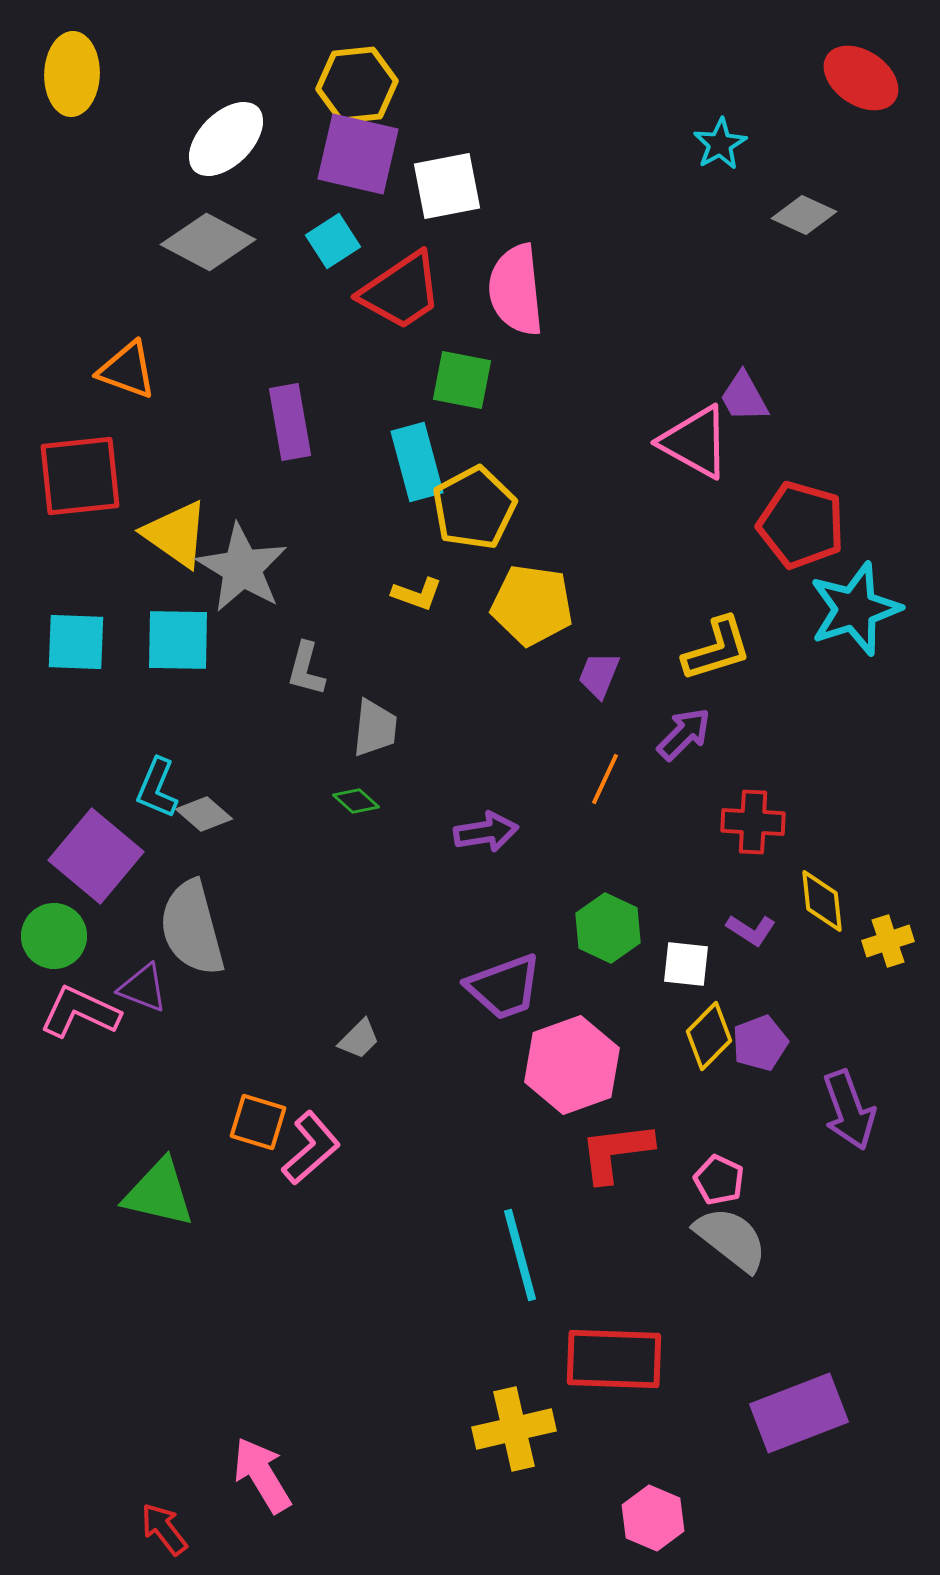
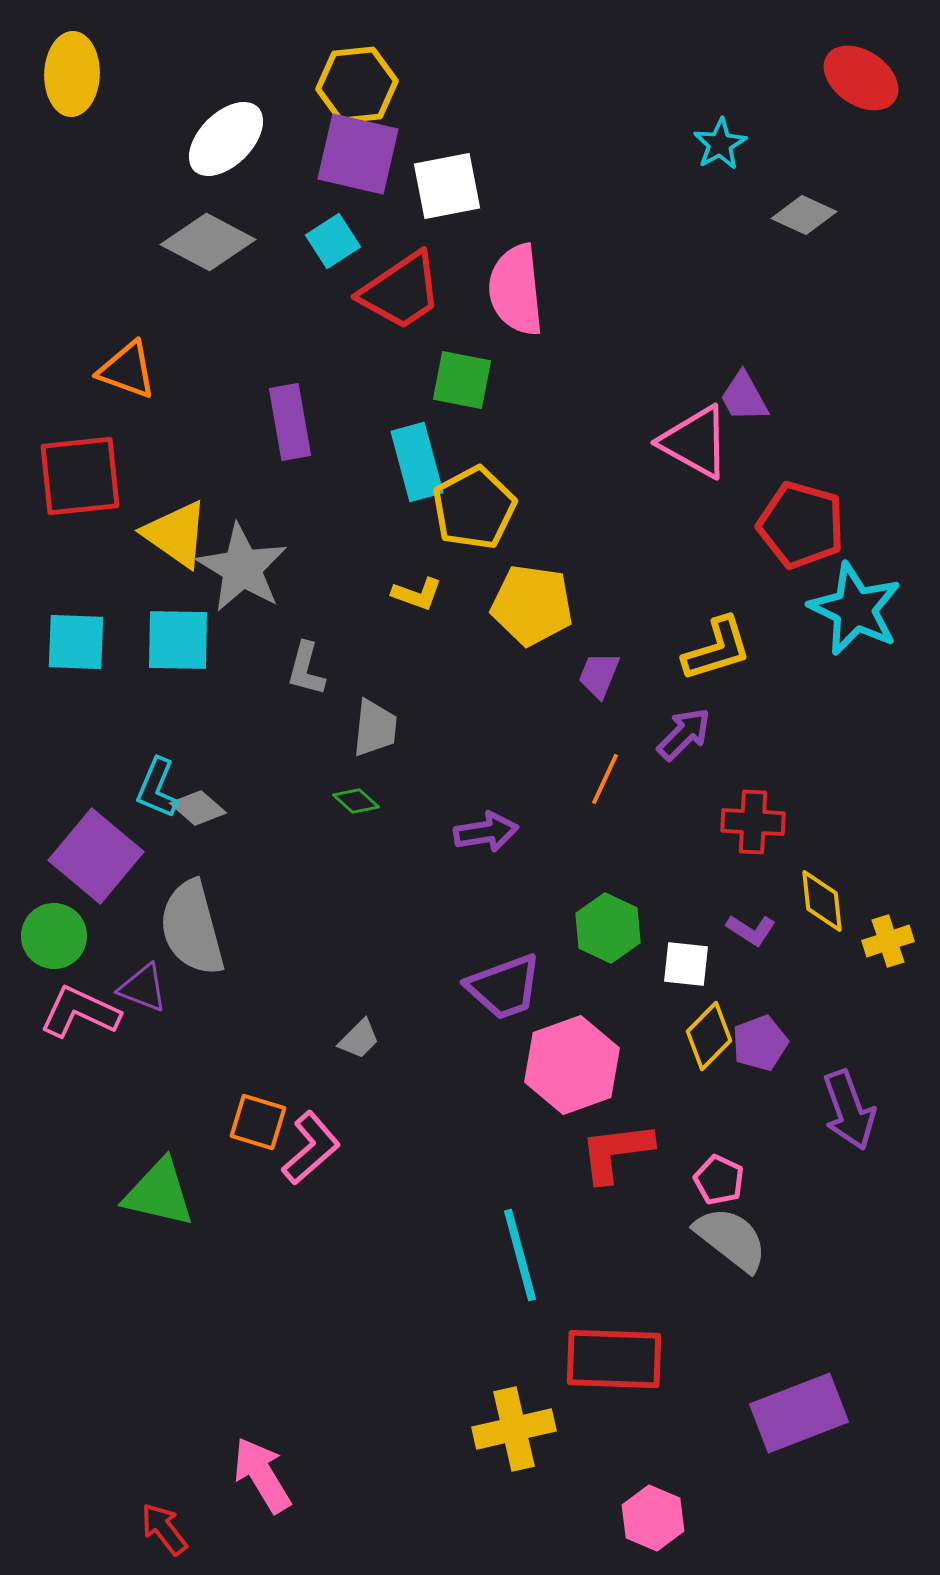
cyan star at (855, 609): rotated 28 degrees counterclockwise
gray diamond at (204, 814): moved 6 px left, 6 px up
